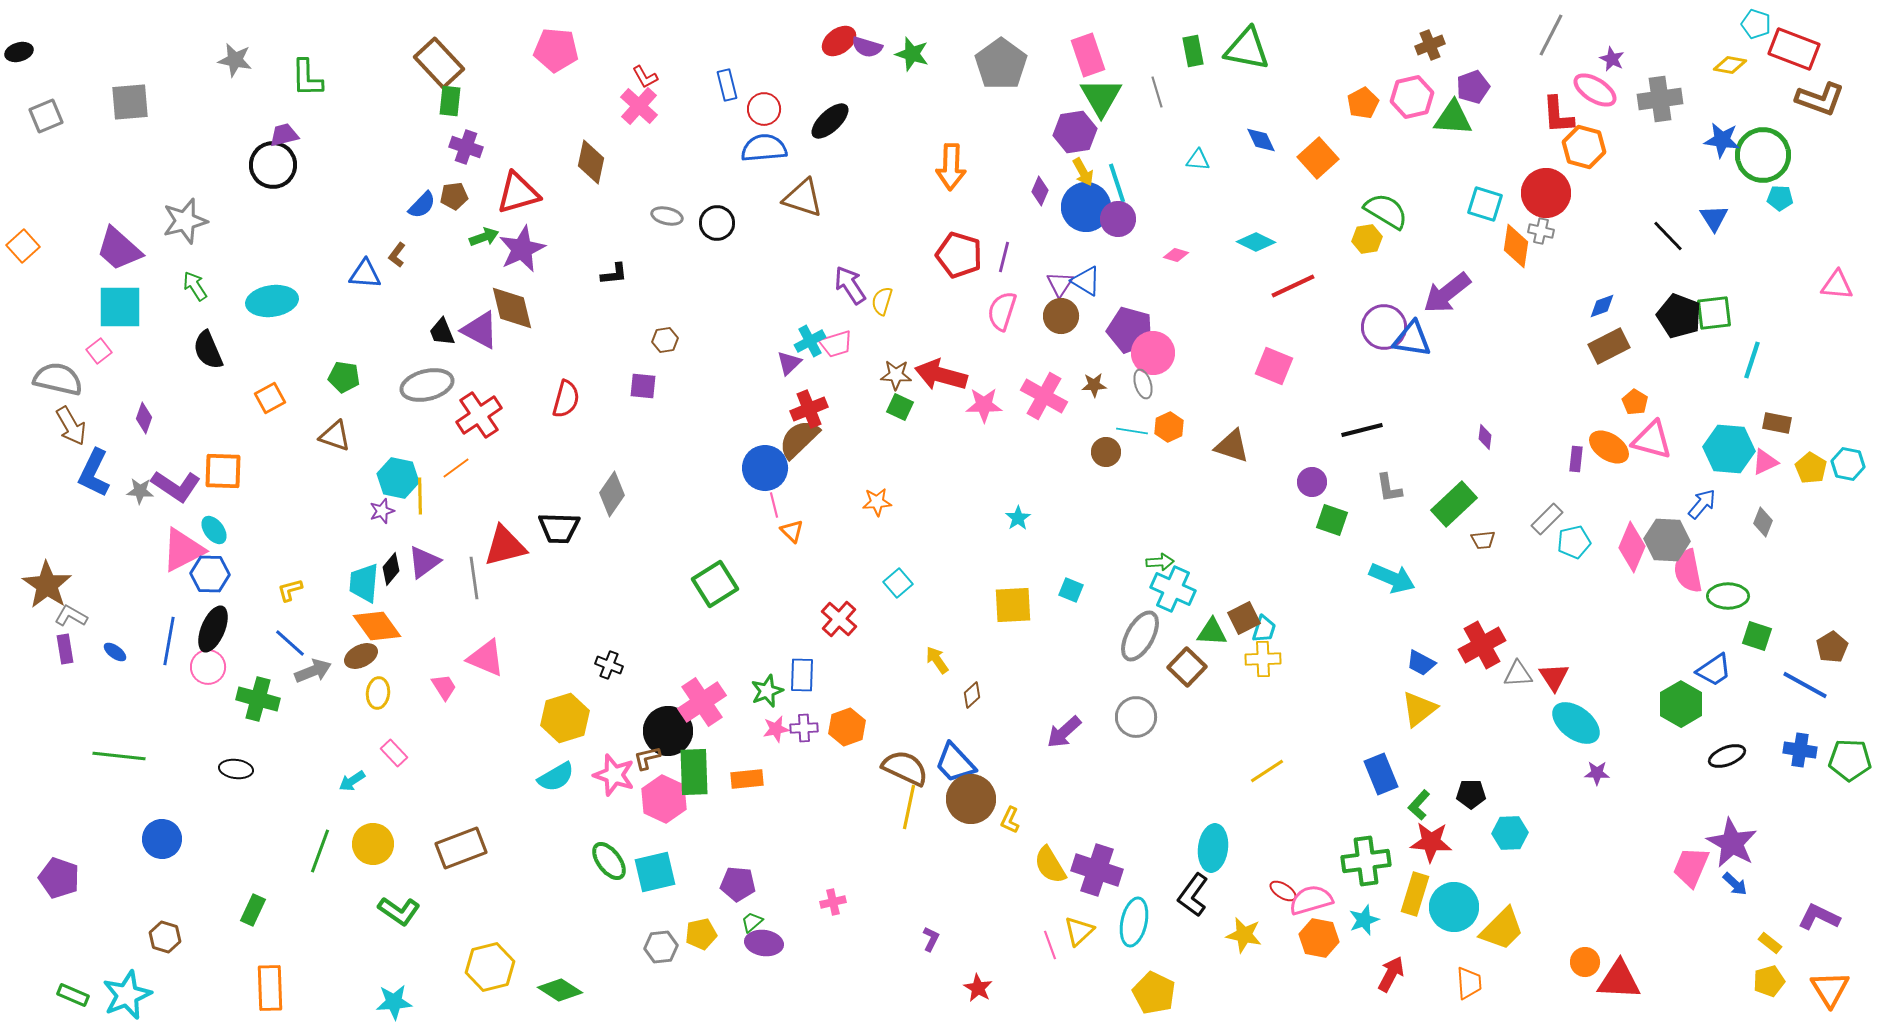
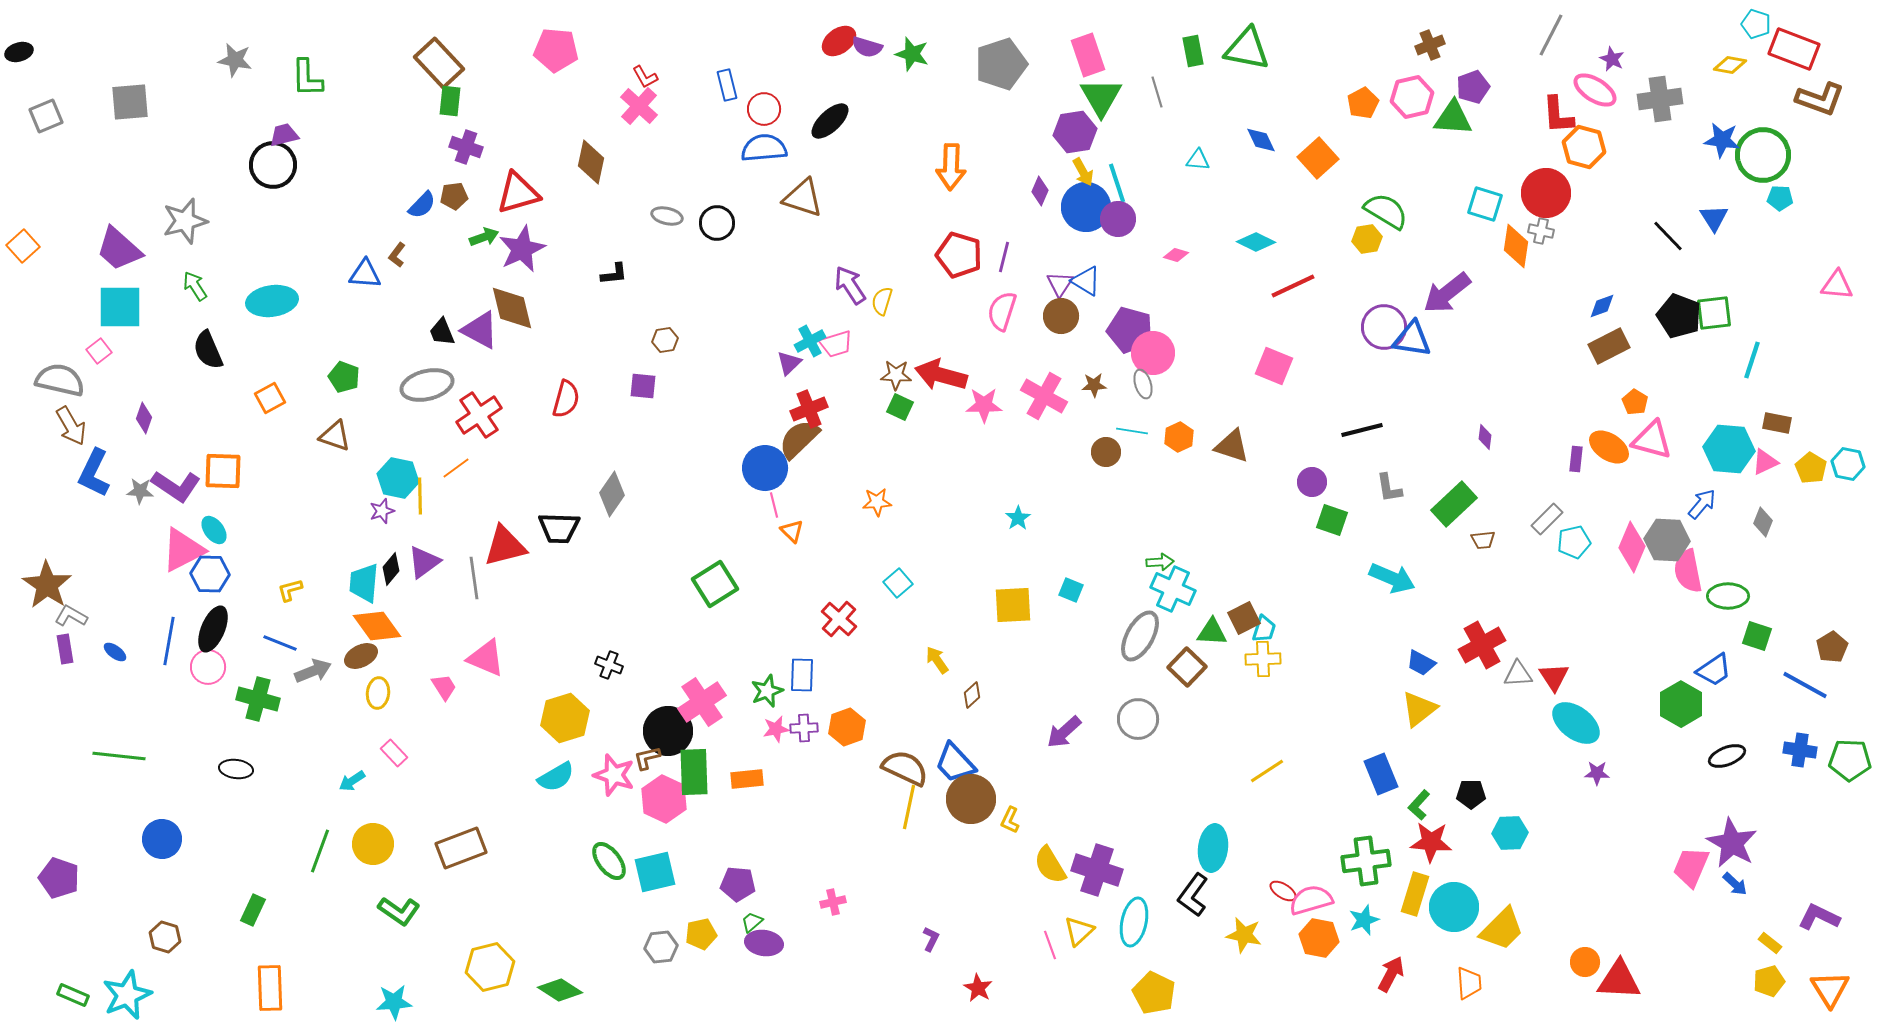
gray pentagon at (1001, 64): rotated 18 degrees clockwise
green pentagon at (344, 377): rotated 12 degrees clockwise
gray semicircle at (58, 379): moved 2 px right, 1 px down
orange hexagon at (1169, 427): moved 10 px right, 10 px down
blue line at (290, 643): moved 10 px left; rotated 20 degrees counterclockwise
gray circle at (1136, 717): moved 2 px right, 2 px down
